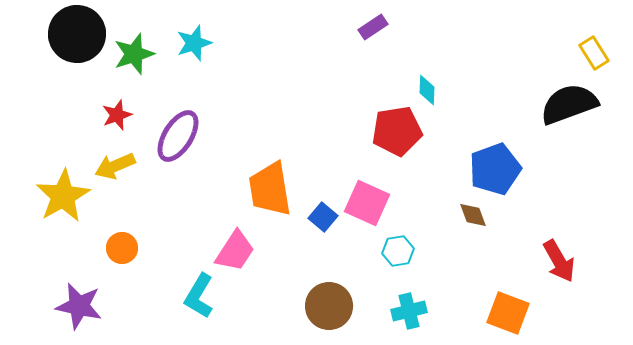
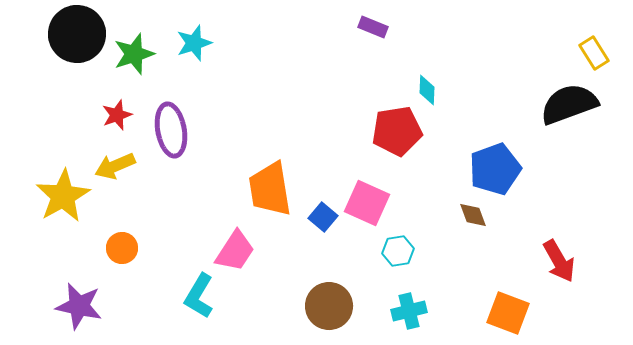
purple rectangle: rotated 56 degrees clockwise
purple ellipse: moved 7 px left, 6 px up; rotated 42 degrees counterclockwise
